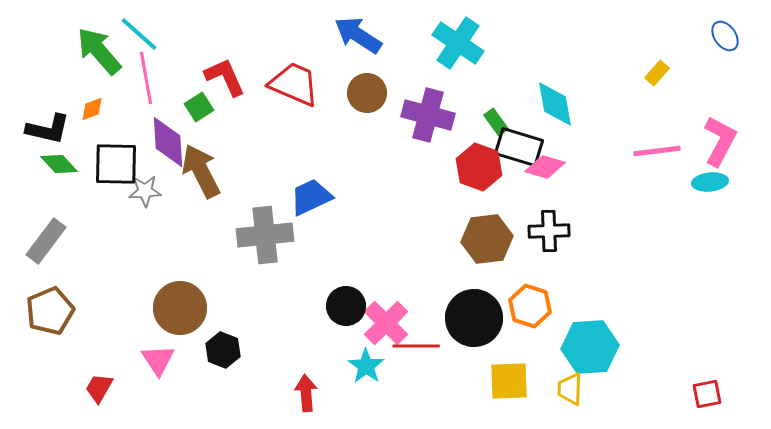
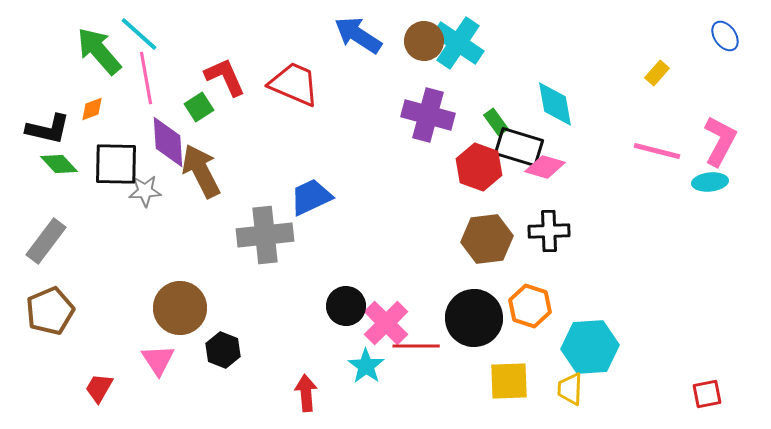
brown circle at (367, 93): moved 57 px right, 52 px up
pink line at (657, 151): rotated 21 degrees clockwise
